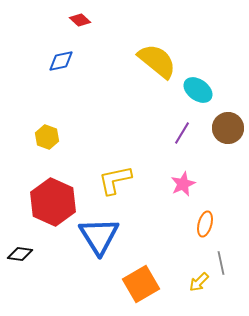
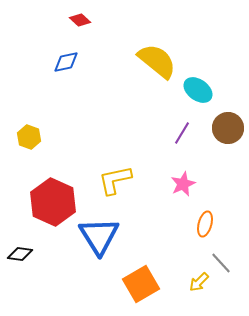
blue diamond: moved 5 px right, 1 px down
yellow hexagon: moved 18 px left
gray line: rotated 30 degrees counterclockwise
